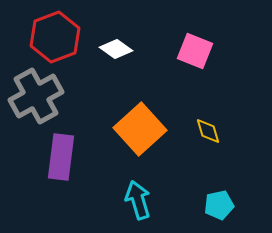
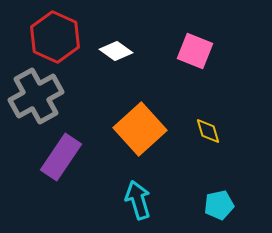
red hexagon: rotated 15 degrees counterclockwise
white diamond: moved 2 px down
purple rectangle: rotated 27 degrees clockwise
